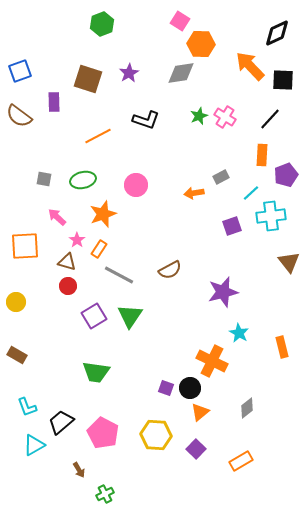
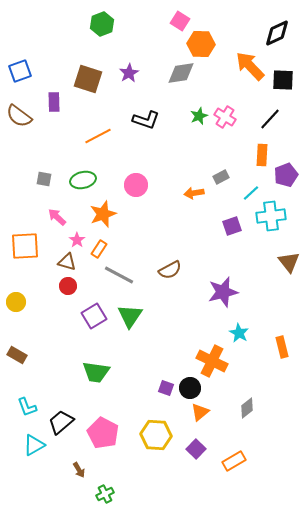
orange rectangle at (241, 461): moved 7 px left
